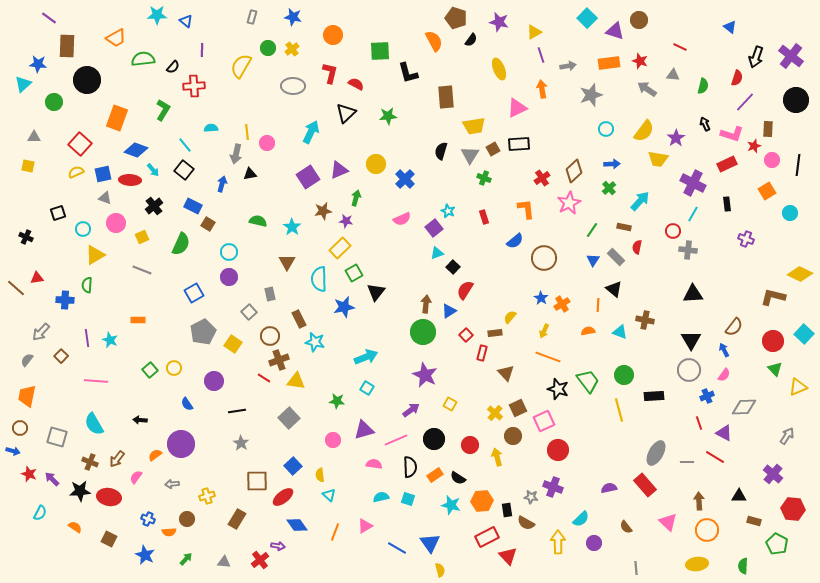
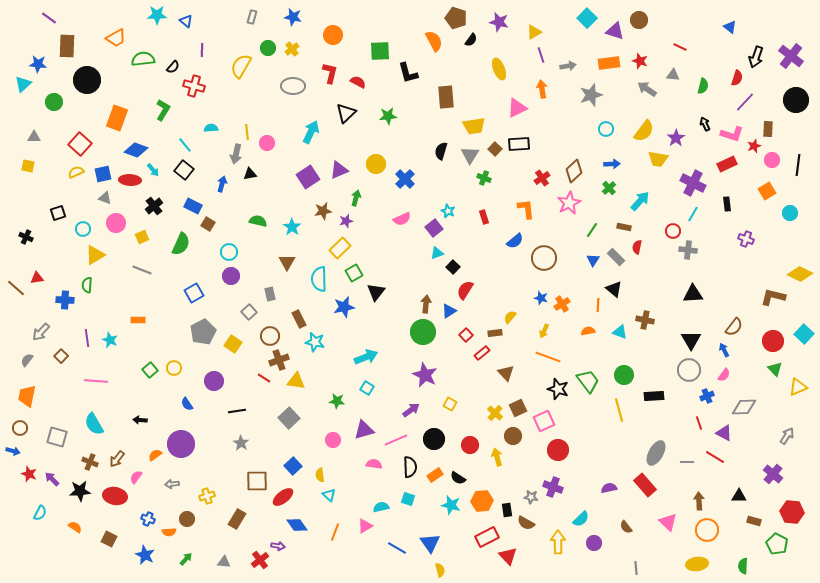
red semicircle at (356, 84): moved 2 px right, 2 px up
red cross at (194, 86): rotated 20 degrees clockwise
brown square at (493, 149): moved 2 px right; rotated 16 degrees counterclockwise
purple star at (346, 221): rotated 24 degrees counterclockwise
purple circle at (229, 277): moved 2 px right, 1 px up
blue star at (541, 298): rotated 16 degrees counterclockwise
red rectangle at (482, 353): rotated 35 degrees clockwise
red ellipse at (109, 497): moved 6 px right, 1 px up
cyan semicircle at (381, 497): moved 10 px down
red hexagon at (793, 509): moved 1 px left, 3 px down
